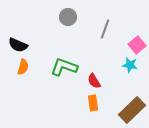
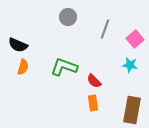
pink square: moved 2 px left, 6 px up
red semicircle: rotated 14 degrees counterclockwise
brown rectangle: rotated 36 degrees counterclockwise
